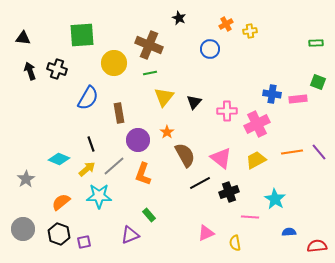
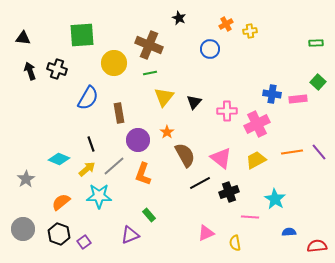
green square at (318, 82): rotated 21 degrees clockwise
purple square at (84, 242): rotated 24 degrees counterclockwise
